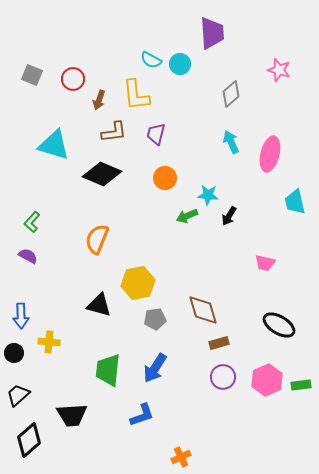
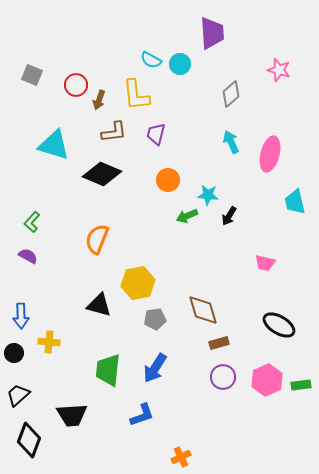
red circle at (73, 79): moved 3 px right, 6 px down
orange circle at (165, 178): moved 3 px right, 2 px down
black diamond at (29, 440): rotated 28 degrees counterclockwise
